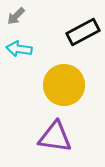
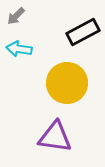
yellow circle: moved 3 px right, 2 px up
